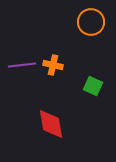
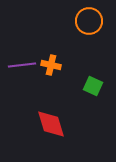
orange circle: moved 2 px left, 1 px up
orange cross: moved 2 px left
red diamond: rotated 8 degrees counterclockwise
